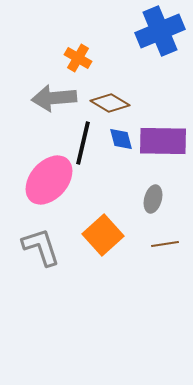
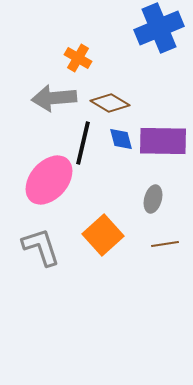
blue cross: moved 1 px left, 3 px up
